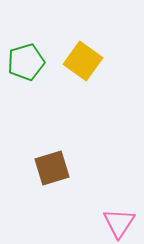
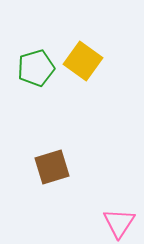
green pentagon: moved 10 px right, 6 px down
brown square: moved 1 px up
